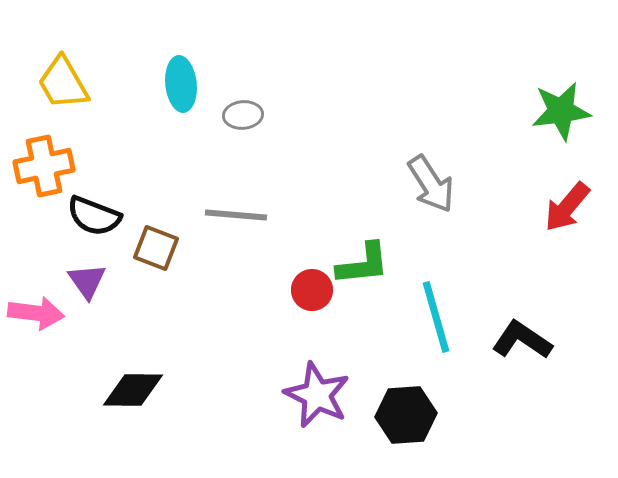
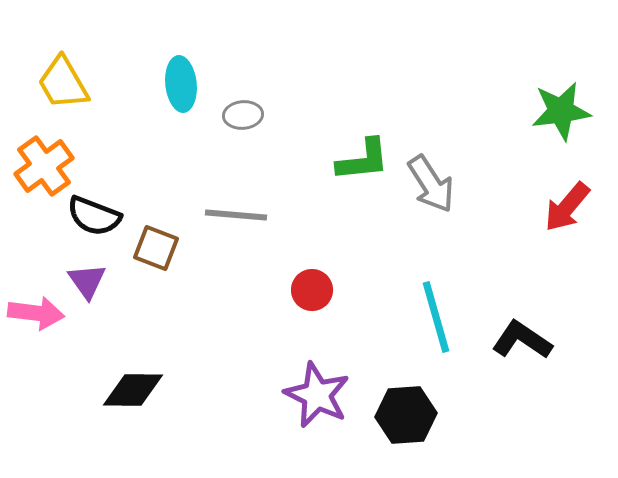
orange cross: rotated 24 degrees counterclockwise
green L-shape: moved 104 px up
